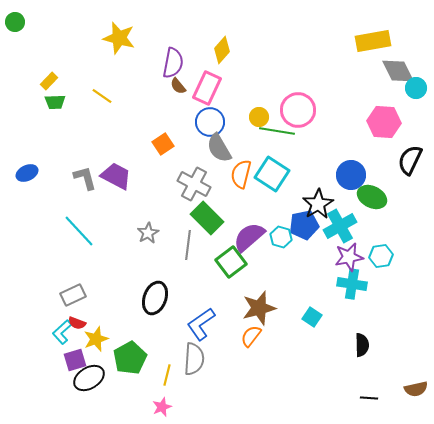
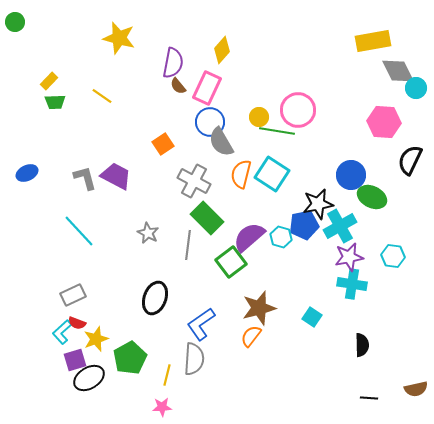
gray semicircle at (219, 148): moved 2 px right, 6 px up
gray cross at (194, 184): moved 3 px up
black star at (318, 204): rotated 20 degrees clockwise
gray star at (148, 233): rotated 15 degrees counterclockwise
cyan hexagon at (381, 256): moved 12 px right; rotated 15 degrees clockwise
pink star at (162, 407): rotated 18 degrees clockwise
